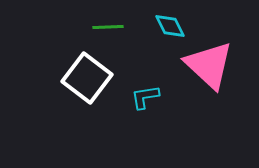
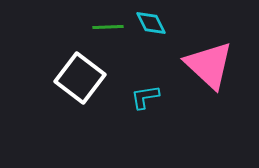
cyan diamond: moved 19 px left, 3 px up
white square: moved 7 px left
